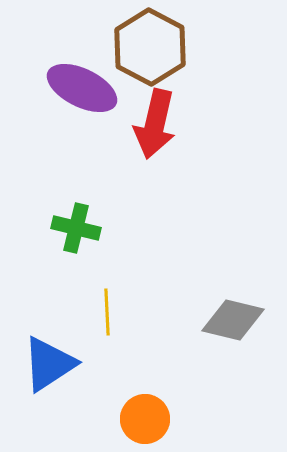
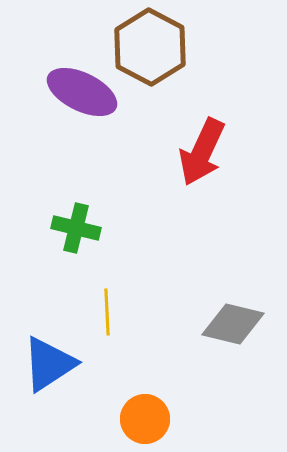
purple ellipse: moved 4 px down
red arrow: moved 47 px right, 28 px down; rotated 12 degrees clockwise
gray diamond: moved 4 px down
